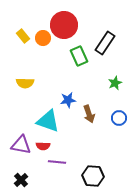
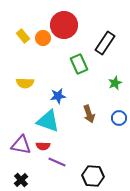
green rectangle: moved 8 px down
blue star: moved 10 px left, 4 px up
purple line: rotated 18 degrees clockwise
